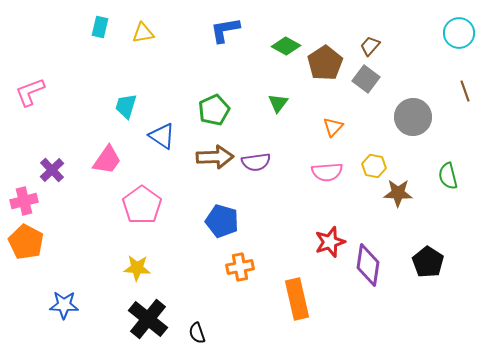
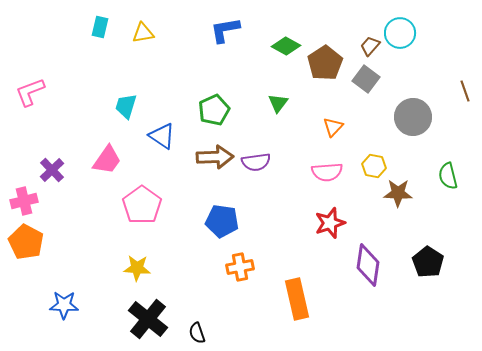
cyan circle: moved 59 px left
blue pentagon: rotated 8 degrees counterclockwise
red star: moved 19 px up
